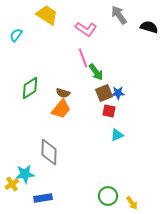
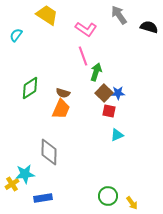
pink line: moved 2 px up
green arrow: rotated 126 degrees counterclockwise
brown square: rotated 24 degrees counterclockwise
orange trapezoid: rotated 15 degrees counterclockwise
